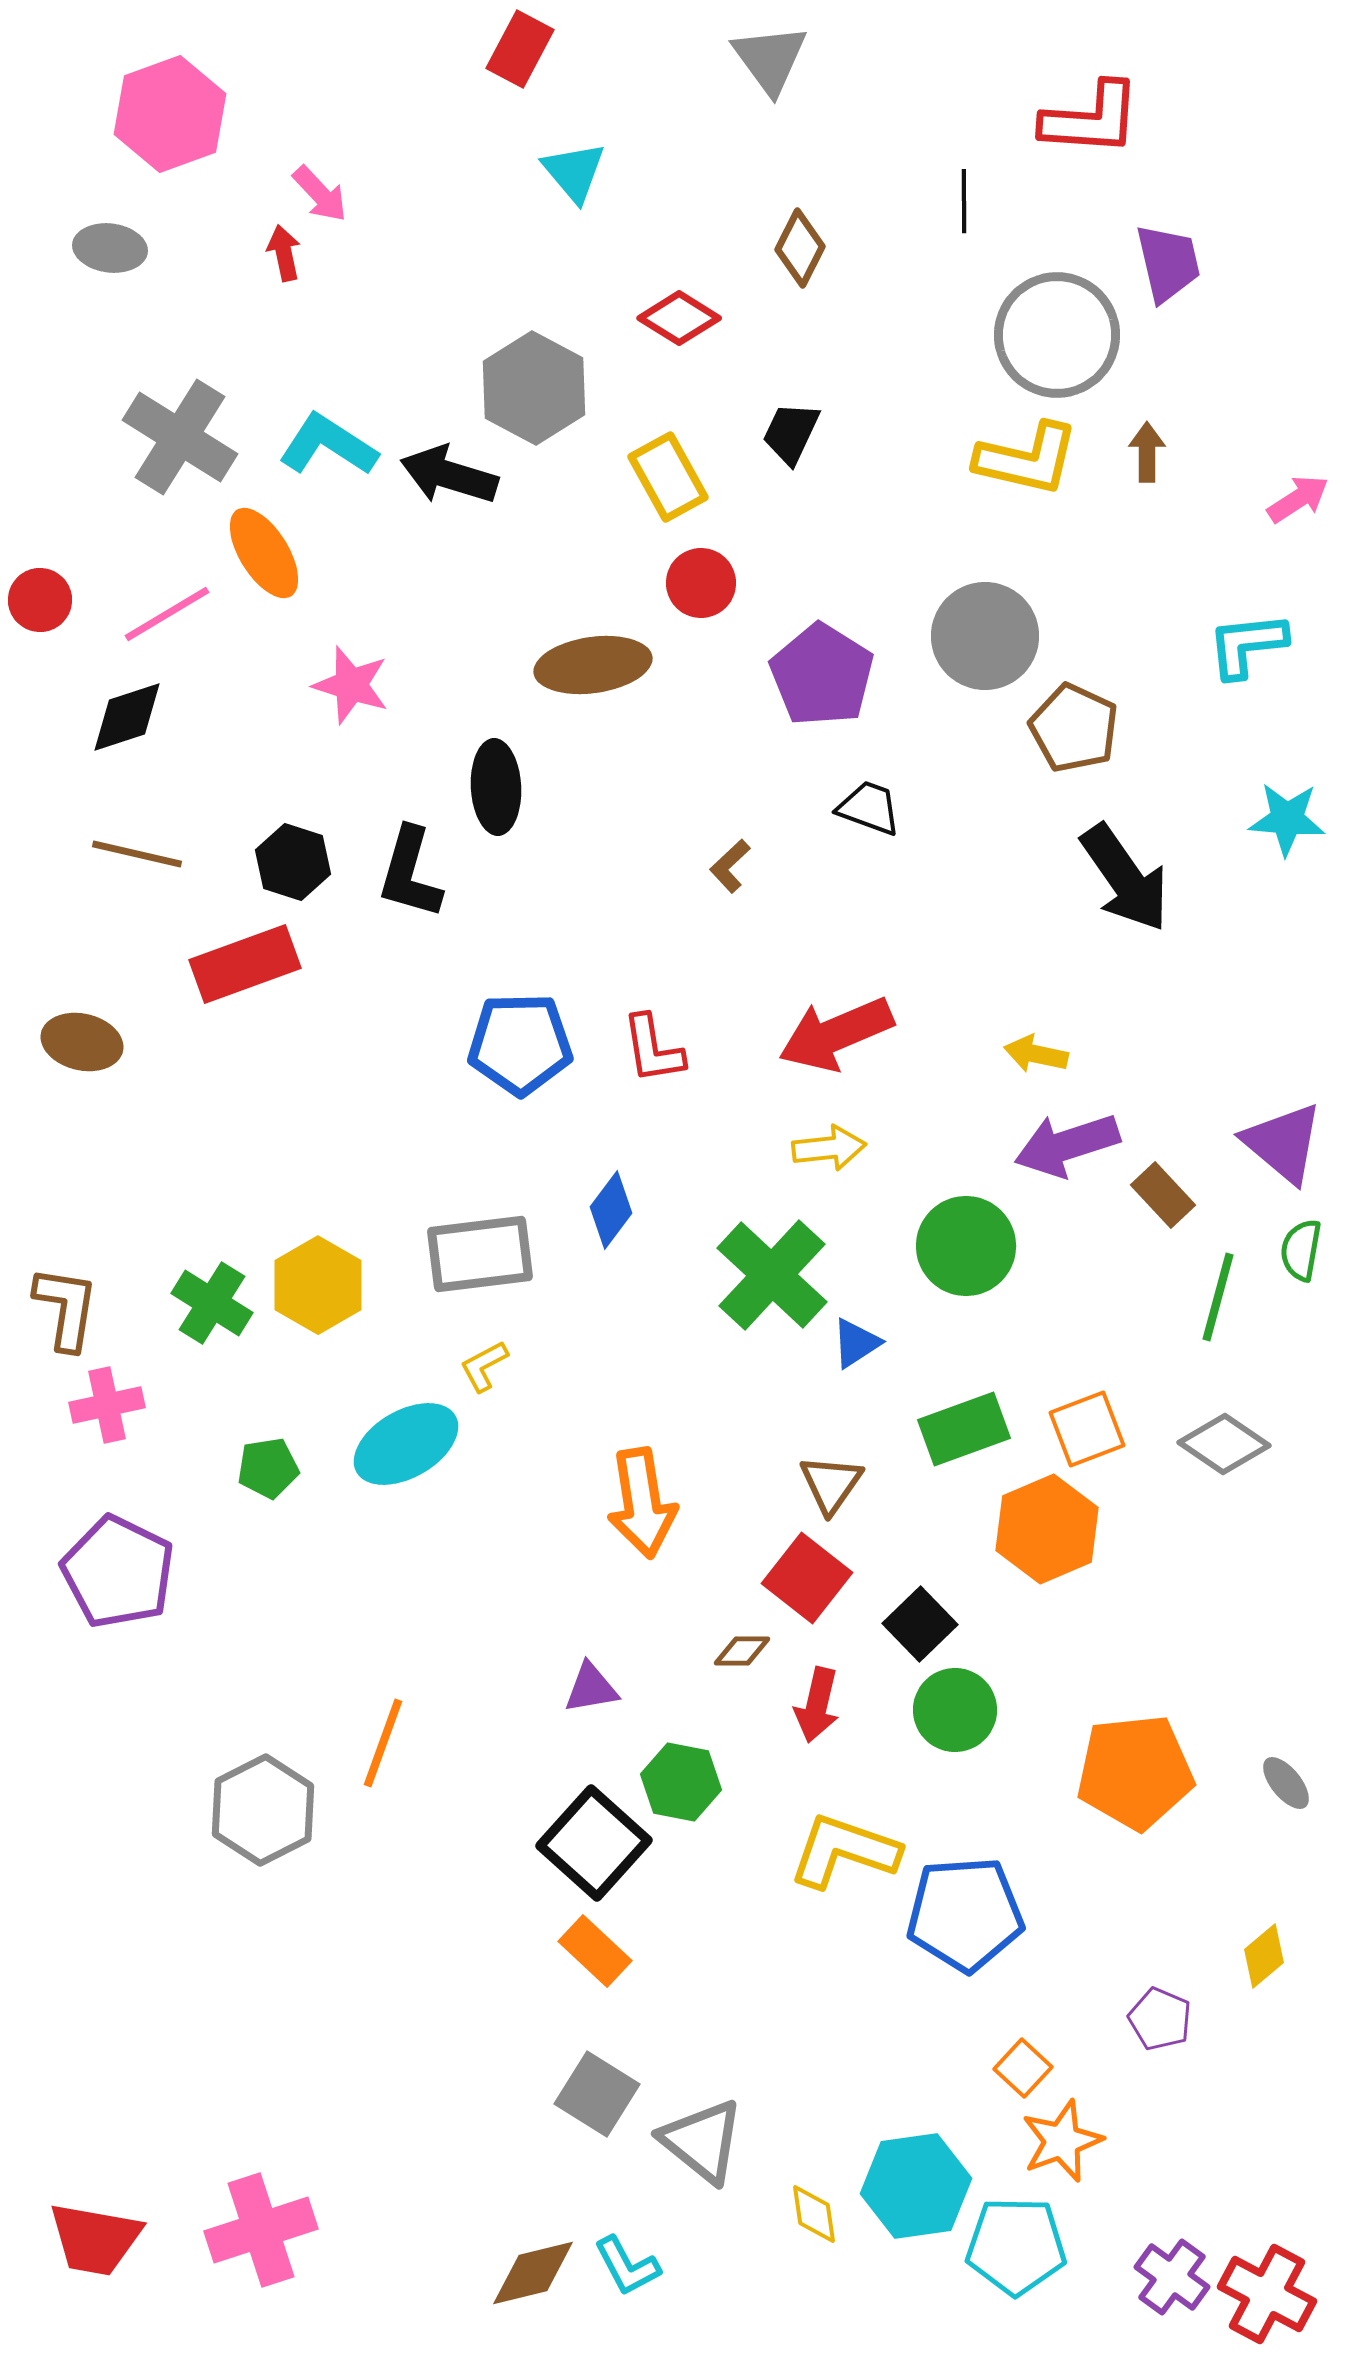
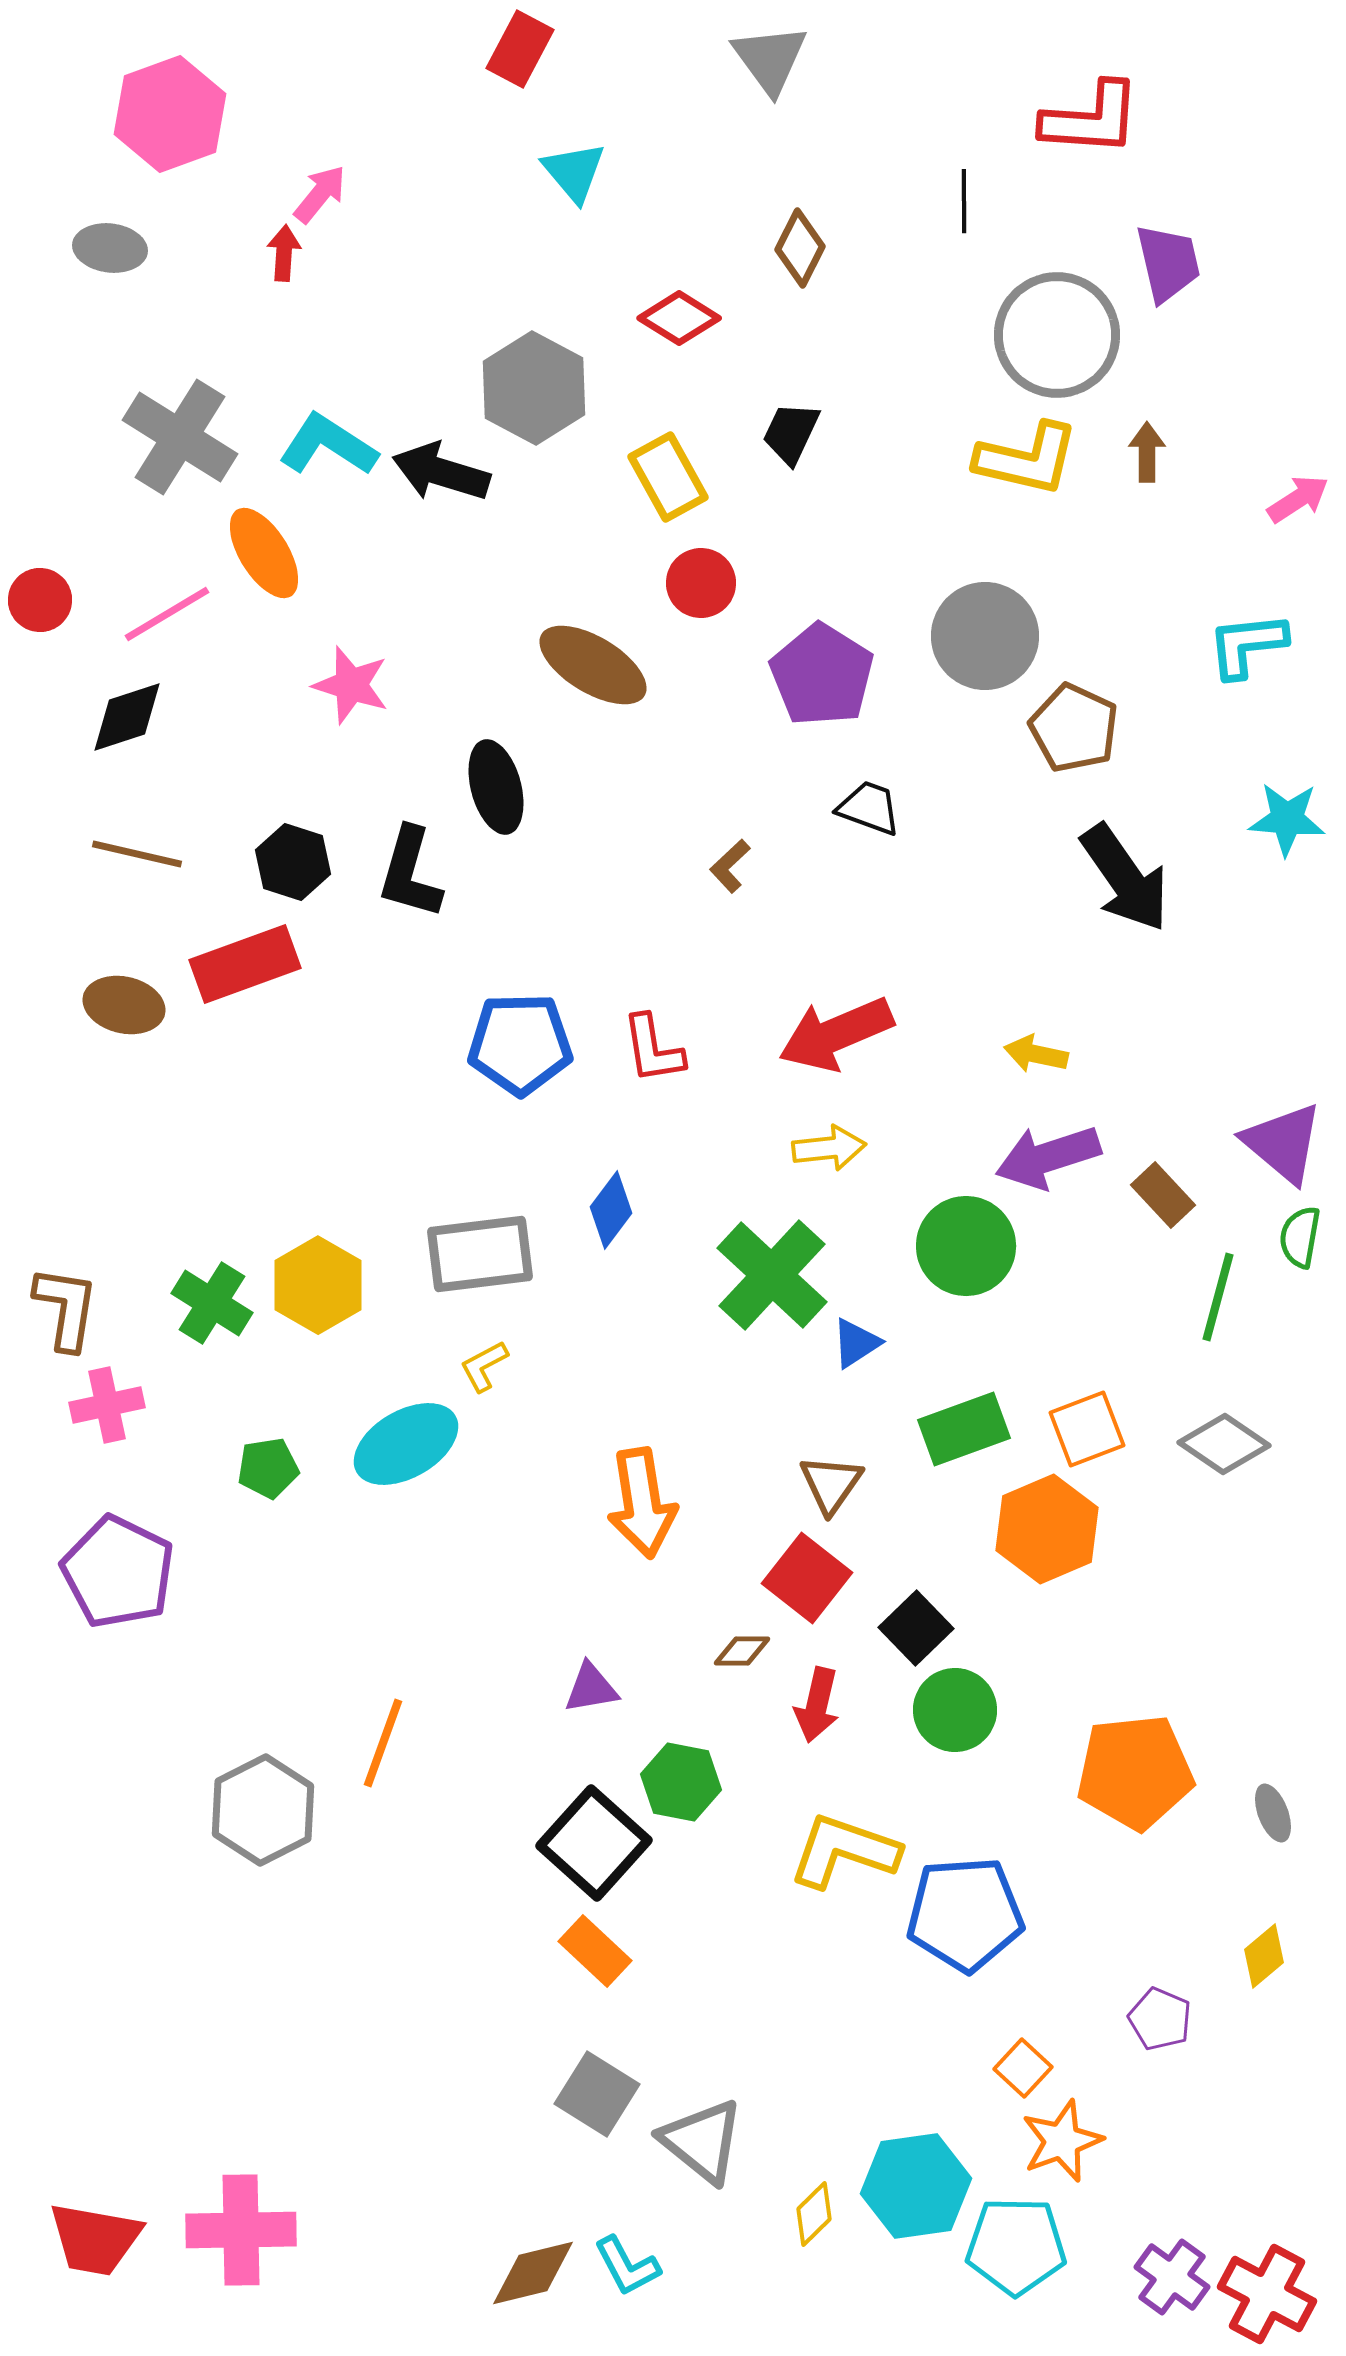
pink arrow at (320, 194): rotated 98 degrees counterclockwise
red arrow at (284, 253): rotated 16 degrees clockwise
black arrow at (449, 475): moved 8 px left, 3 px up
brown ellipse at (593, 665): rotated 39 degrees clockwise
black ellipse at (496, 787): rotated 12 degrees counterclockwise
brown ellipse at (82, 1042): moved 42 px right, 37 px up
purple arrow at (1067, 1145): moved 19 px left, 12 px down
green semicircle at (1301, 1250): moved 1 px left, 13 px up
black square at (920, 1624): moved 4 px left, 4 px down
gray ellipse at (1286, 1783): moved 13 px left, 30 px down; rotated 18 degrees clockwise
yellow diamond at (814, 2214): rotated 54 degrees clockwise
pink cross at (261, 2230): moved 20 px left; rotated 17 degrees clockwise
